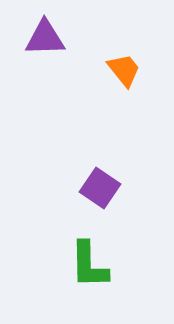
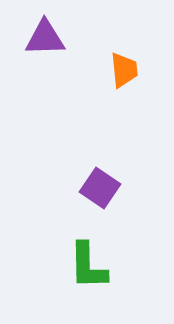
orange trapezoid: rotated 33 degrees clockwise
green L-shape: moved 1 px left, 1 px down
